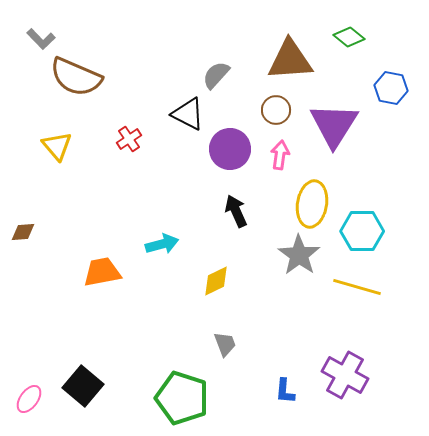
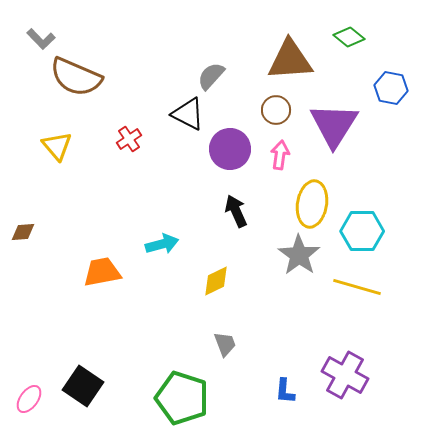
gray semicircle: moved 5 px left, 1 px down
black square: rotated 6 degrees counterclockwise
